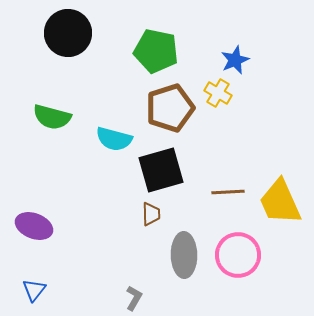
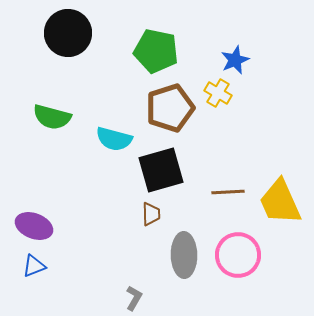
blue triangle: moved 24 px up; rotated 30 degrees clockwise
